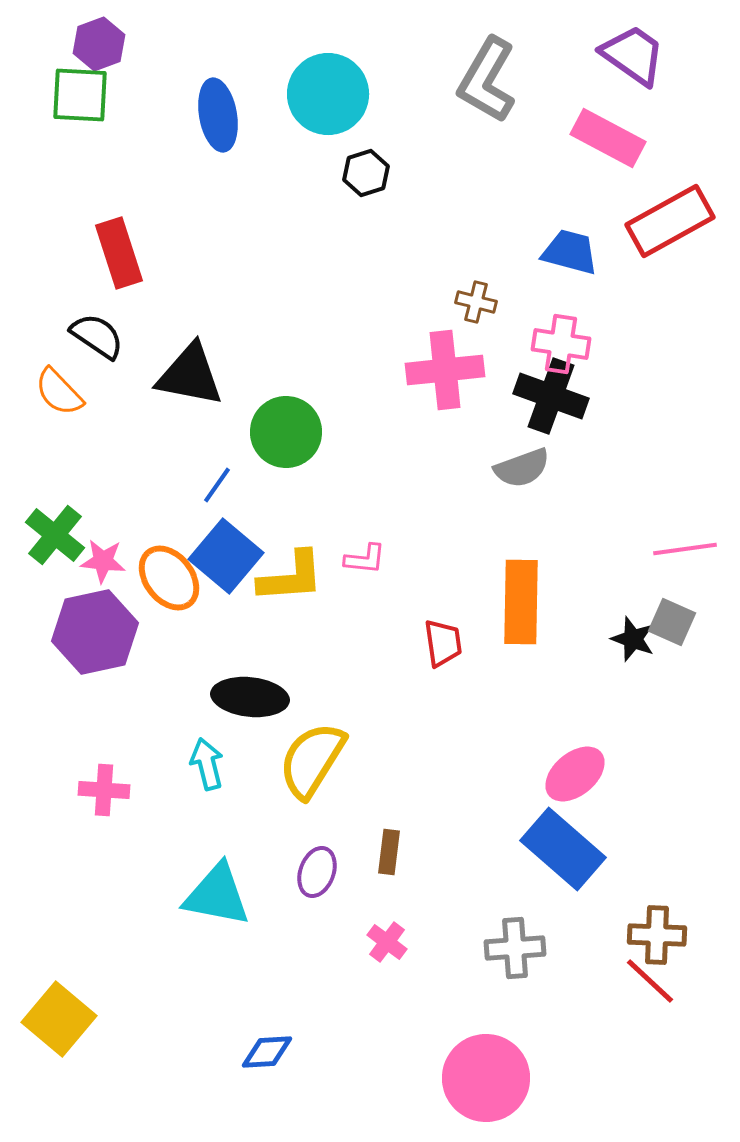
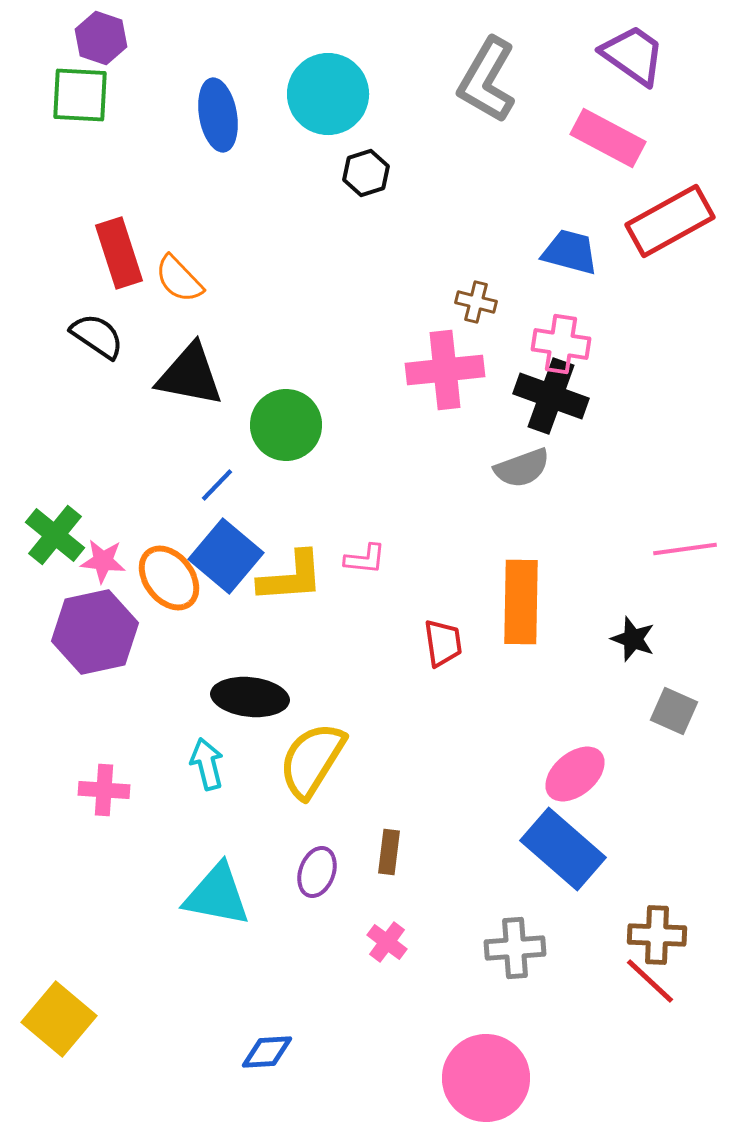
purple hexagon at (99, 44): moved 2 px right, 6 px up; rotated 21 degrees counterclockwise
orange semicircle at (59, 392): moved 120 px right, 113 px up
green circle at (286, 432): moved 7 px up
blue line at (217, 485): rotated 9 degrees clockwise
gray square at (672, 622): moved 2 px right, 89 px down
